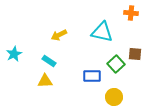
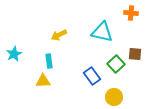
cyan rectangle: rotated 48 degrees clockwise
blue rectangle: rotated 54 degrees clockwise
yellow triangle: moved 2 px left
